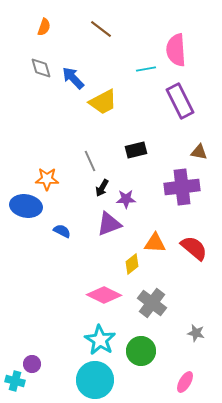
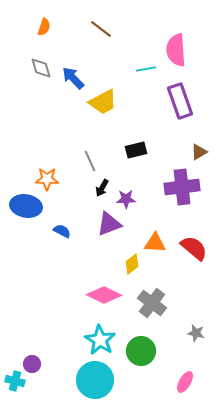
purple rectangle: rotated 8 degrees clockwise
brown triangle: rotated 42 degrees counterclockwise
